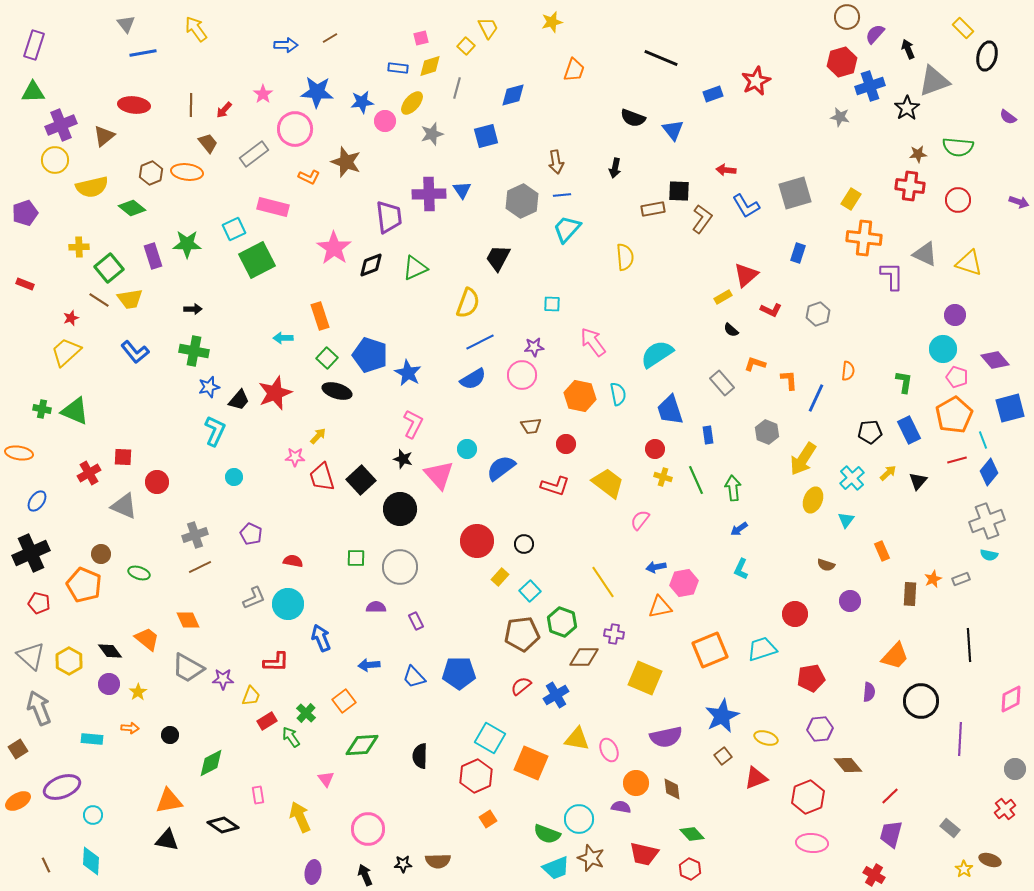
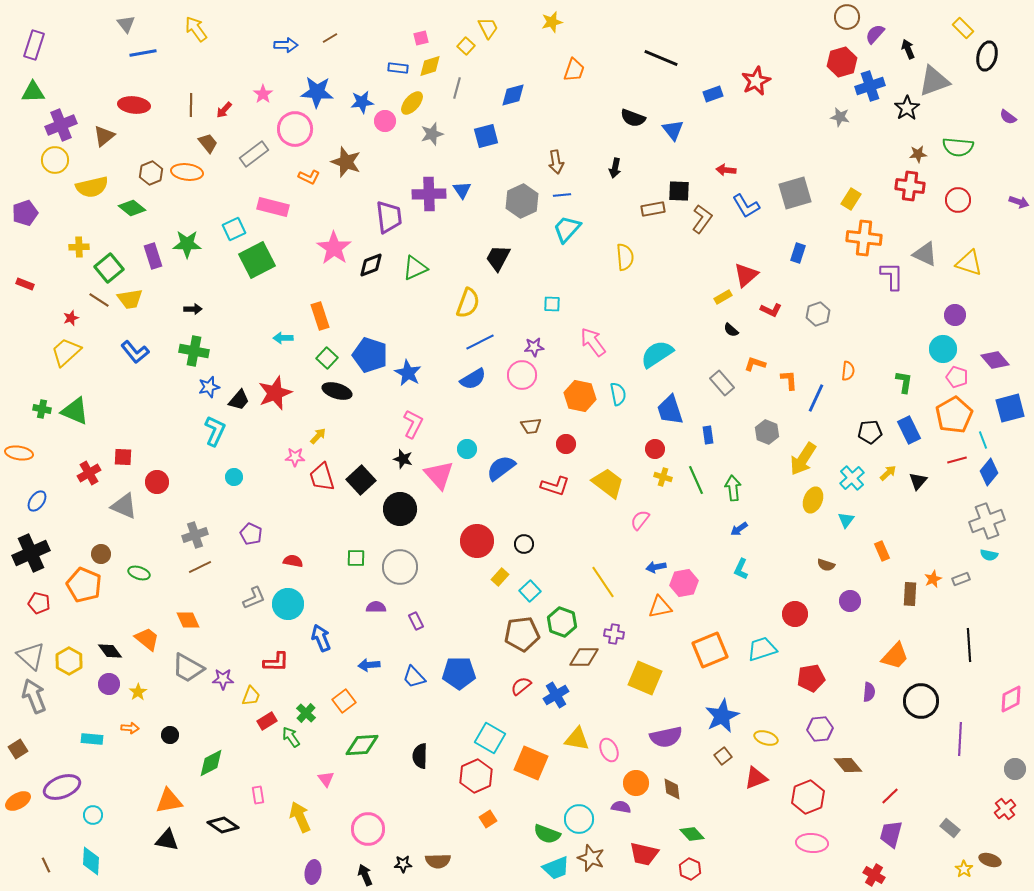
gray arrow at (39, 708): moved 5 px left, 12 px up
